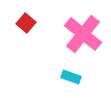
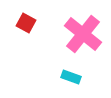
red square: rotated 12 degrees counterclockwise
